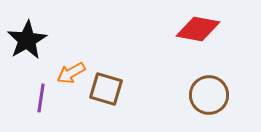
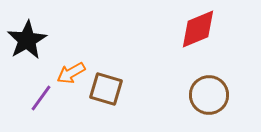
red diamond: rotated 33 degrees counterclockwise
purple line: rotated 28 degrees clockwise
